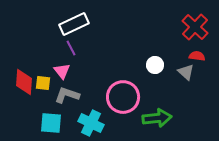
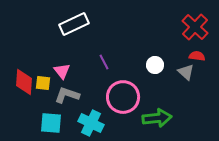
purple line: moved 33 px right, 14 px down
